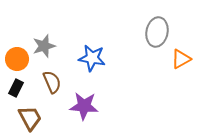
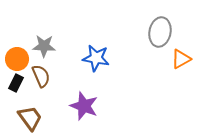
gray ellipse: moved 3 px right
gray star: rotated 20 degrees clockwise
blue star: moved 4 px right
brown semicircle: moved 11 px left, 6 px up
black rectangle: moved 5 px up
purple star: rotated 16 degrees clockwise
brown trapezoid: rotated 8 degrees counterclockwise
